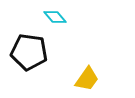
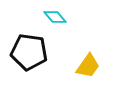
yellow trapezoid: moved 1 px right, 13 px up
